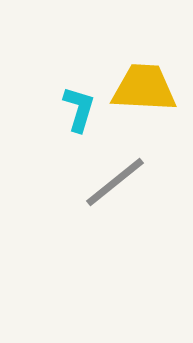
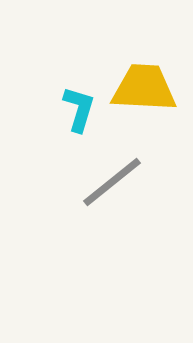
gray line: moved 3 px left
